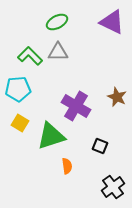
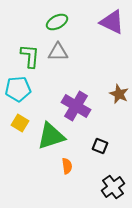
green L-shape: rotated 50 degrees clockwise
brown star: moved 2 px right, 3 px up
